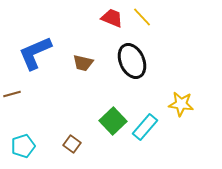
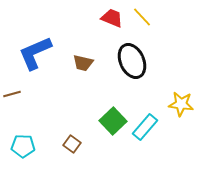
cyan pentagon: rotated 20 degrees clockwise
